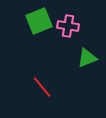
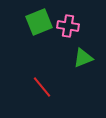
green square: moved 1 px down
green triangle: moved 4 px left
